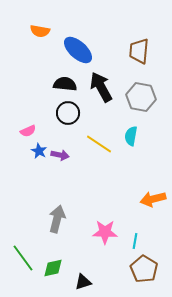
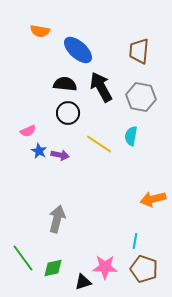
pink star: moved 35 px down
brown pentagon: rotated 12 degrees counterclockwise
